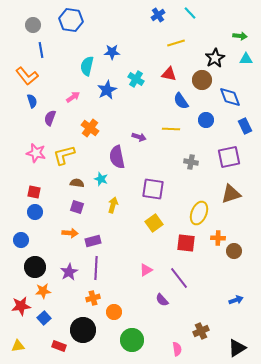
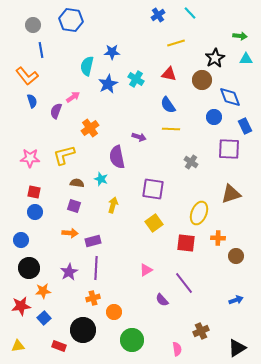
blue star at (107, 90): moved 1 px right, 6 px up
blue semicircle at (181, 101): moved 13 px left, 4 px down
purple semicircle at (50, 118): moved 6 px right, 7 px up
blue circle at (206, 120): moved 8 px right, 3 px up
orange cross at (90, 128): rotated 18 degrees clockwise
pink star at (36, 153): moved 6 px left, 5 px down; rotated 12 degrees counterclockwise
purple square at (229, 157): moved 8 px up; rotated 15 degrees clockwise
gray cross at (191, 162): rotated 24 degrees clockwise
purple square at (77, 207): moved 3 px left, 1 px up
brown circle at (234, 251): moved 2 px right, 5 px down
black circle at (35, 267): moved 6 px left, 1 px down
purple line at (179, 278): moved 5 px right, 5 px down
